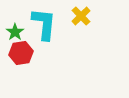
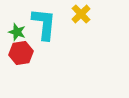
yellow cross: moved 2 px up
green star: moved 2 px right; rotated 18 degrees counterclockwise
